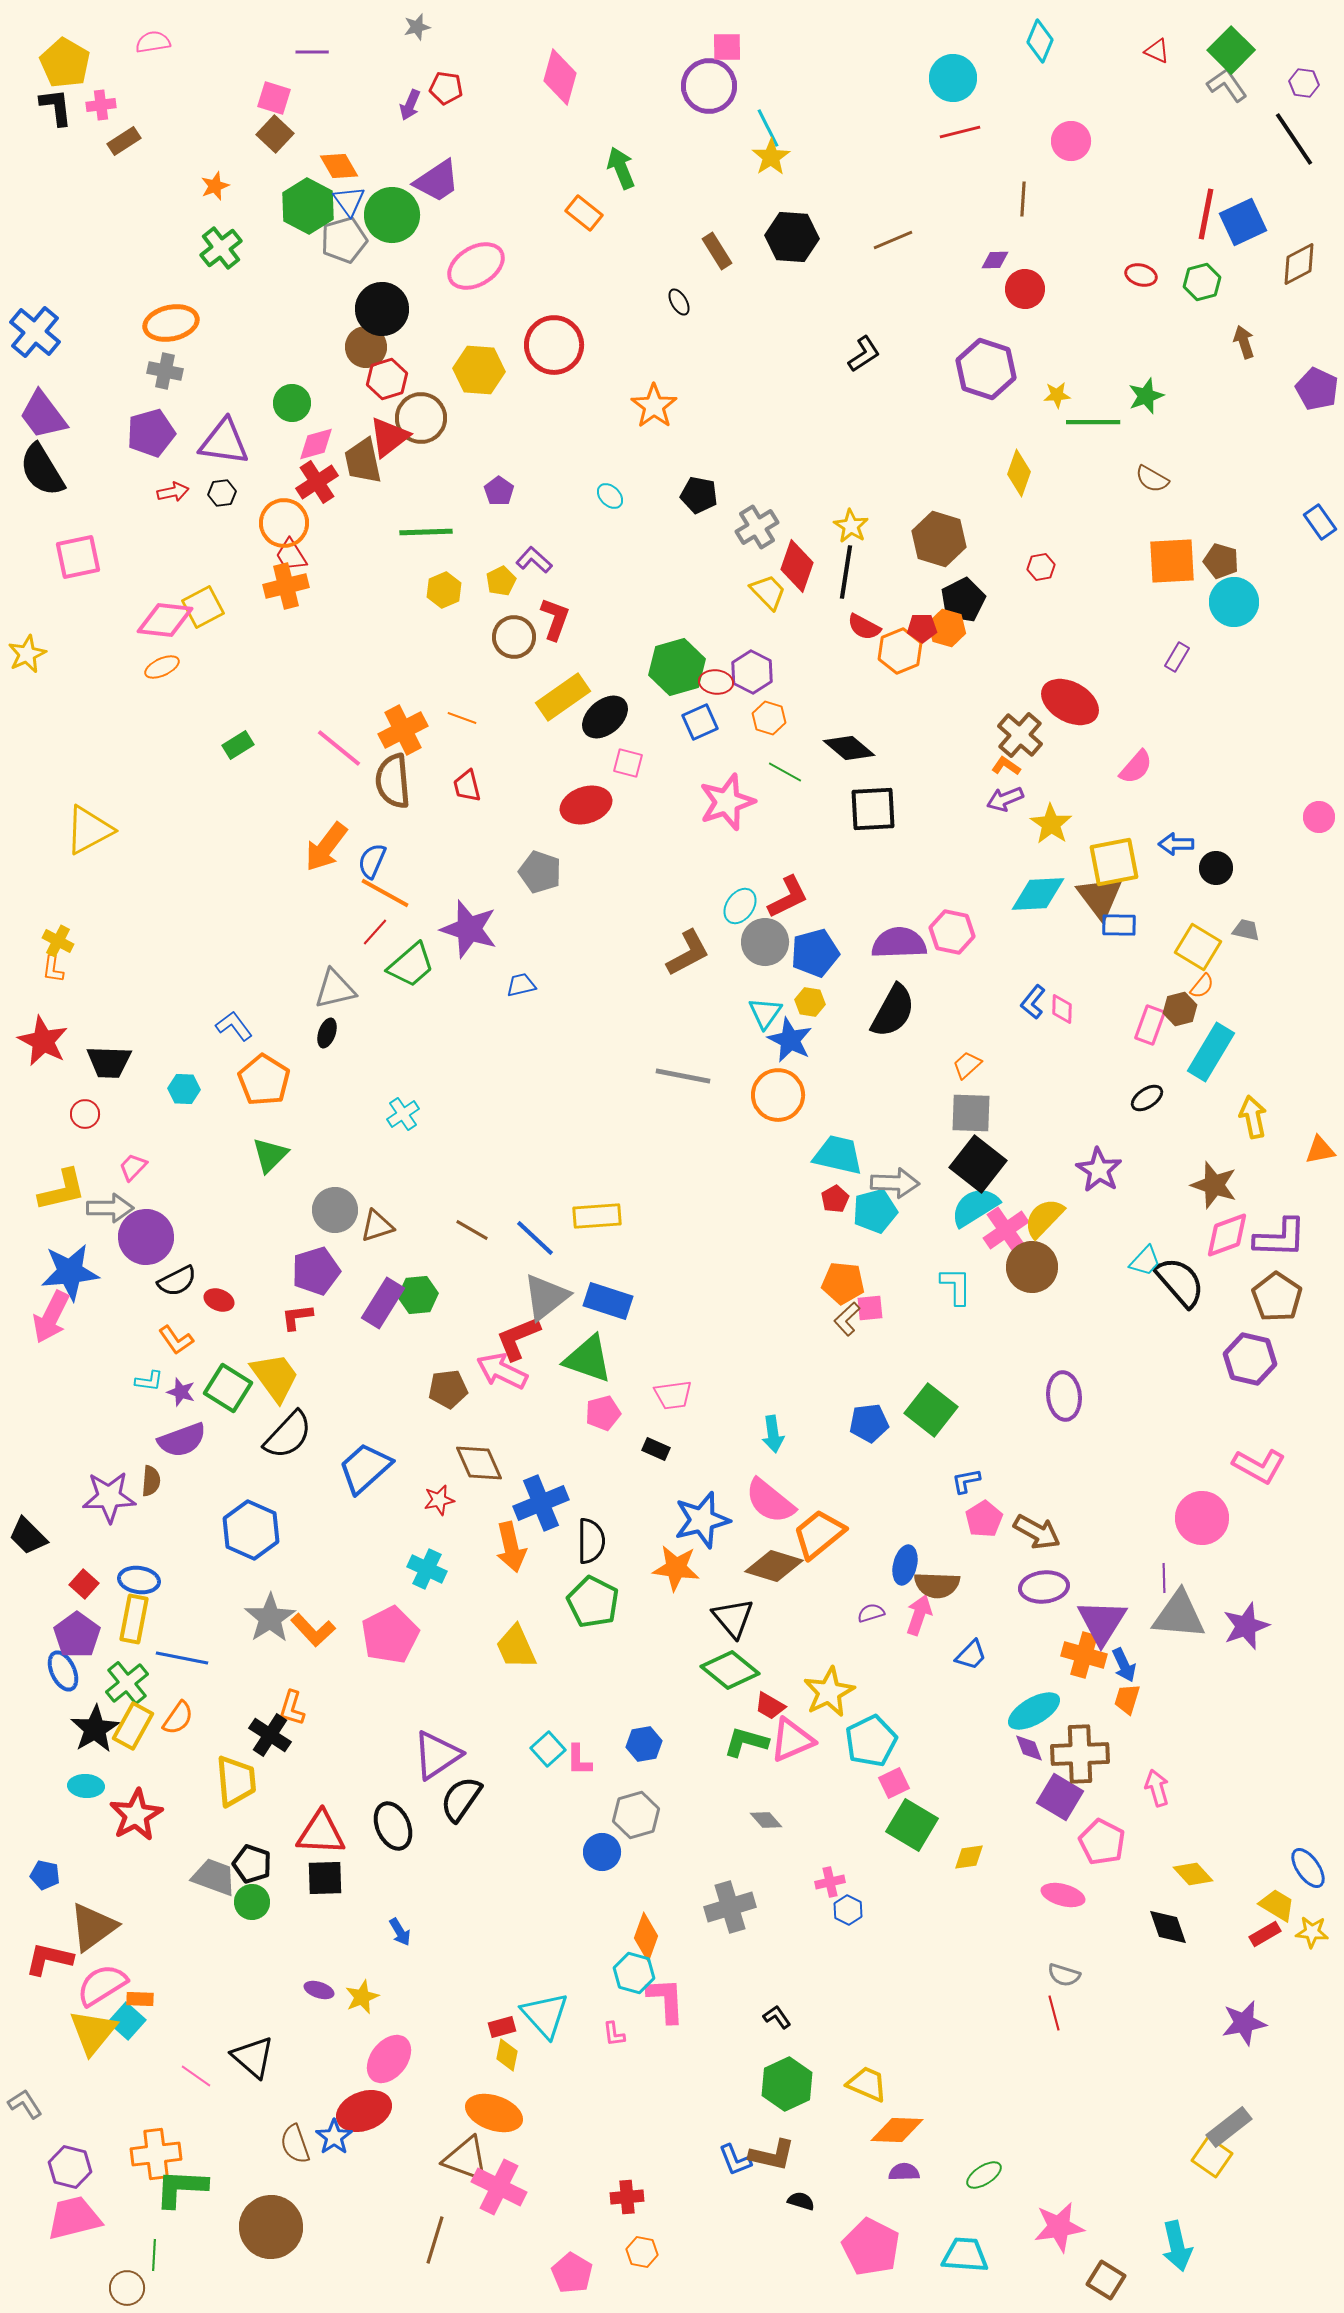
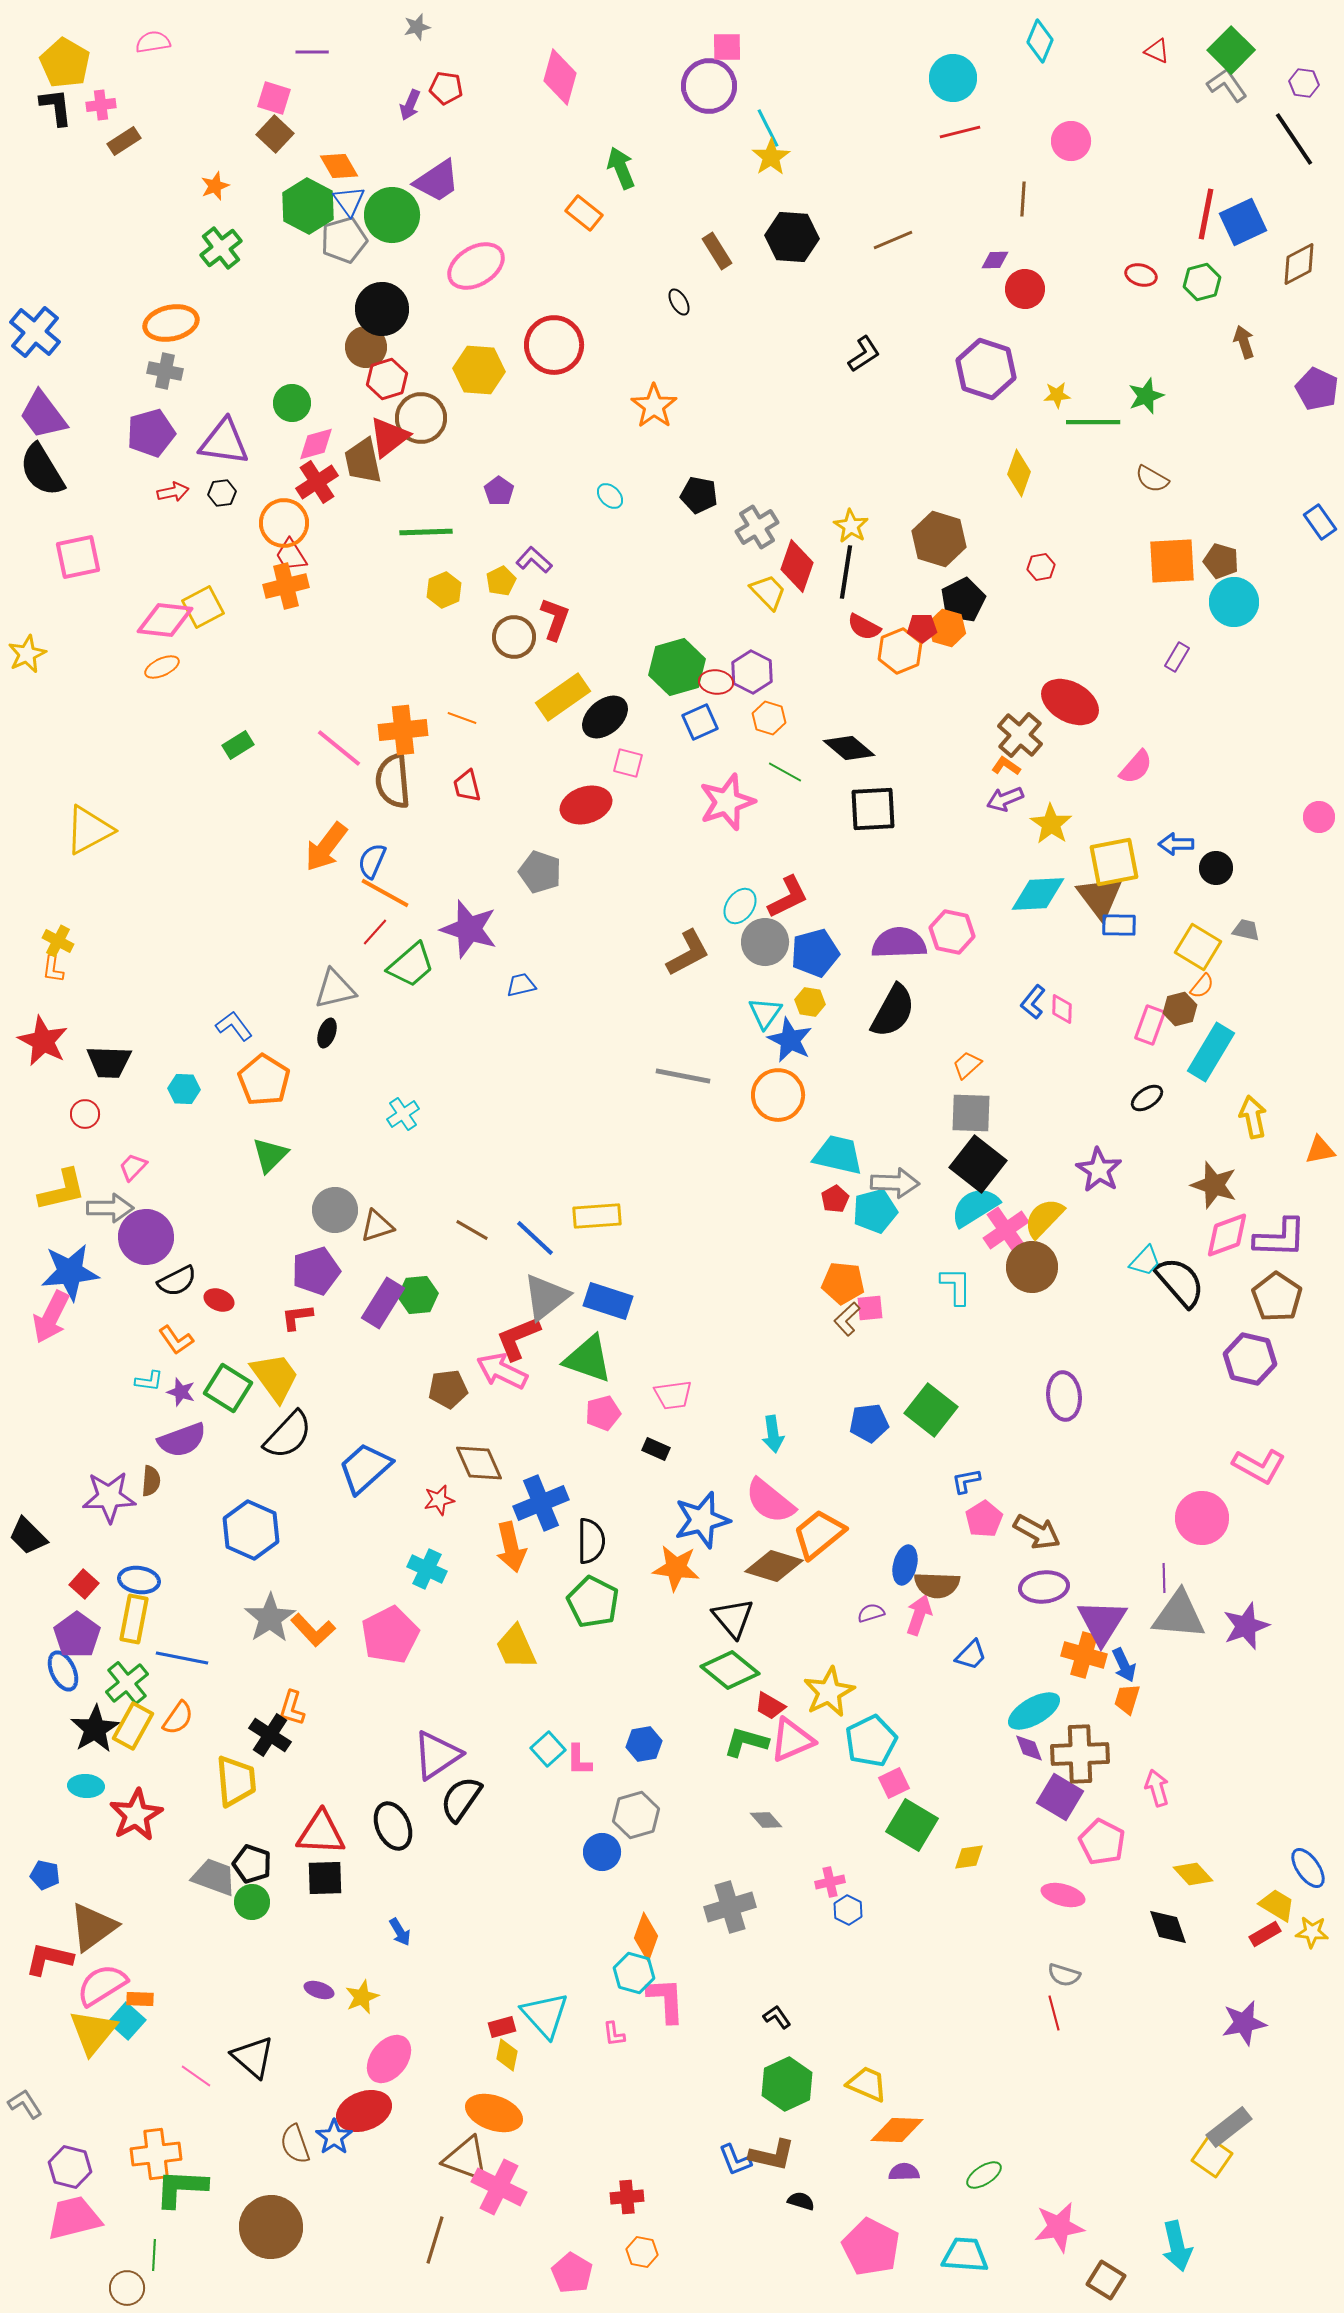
orange cross at (403, 730): rotated 21 degrees clockwise
